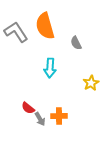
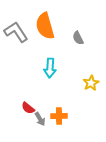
gray semicircle: moved 2 px right, 5 px up
